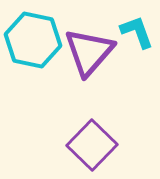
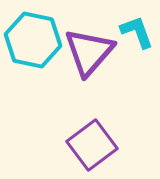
purple square: rotated 9 degrees clockwise
